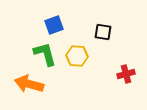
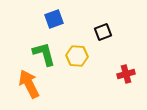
blue square: moved 6 px up
black square: rotated 30 degrees counterclockwise
green L-shape: moved 1 px left
orange arrow: rotated 48 degrees clockwise
